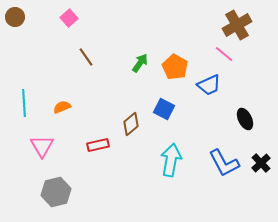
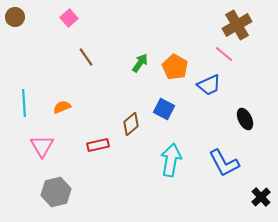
black cross: moved 34 px down
